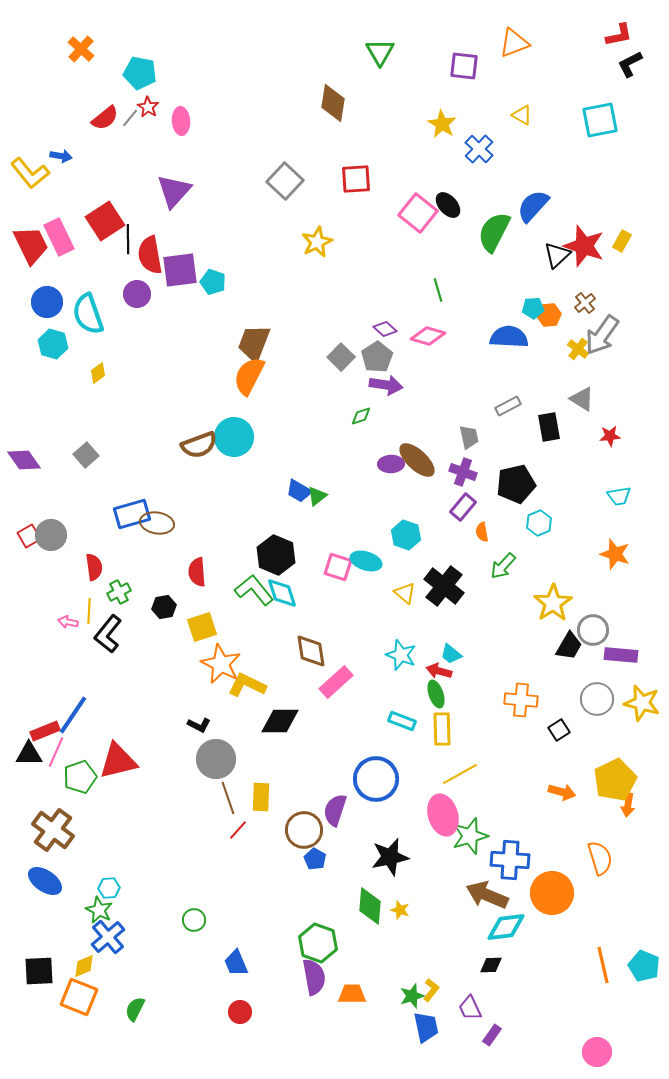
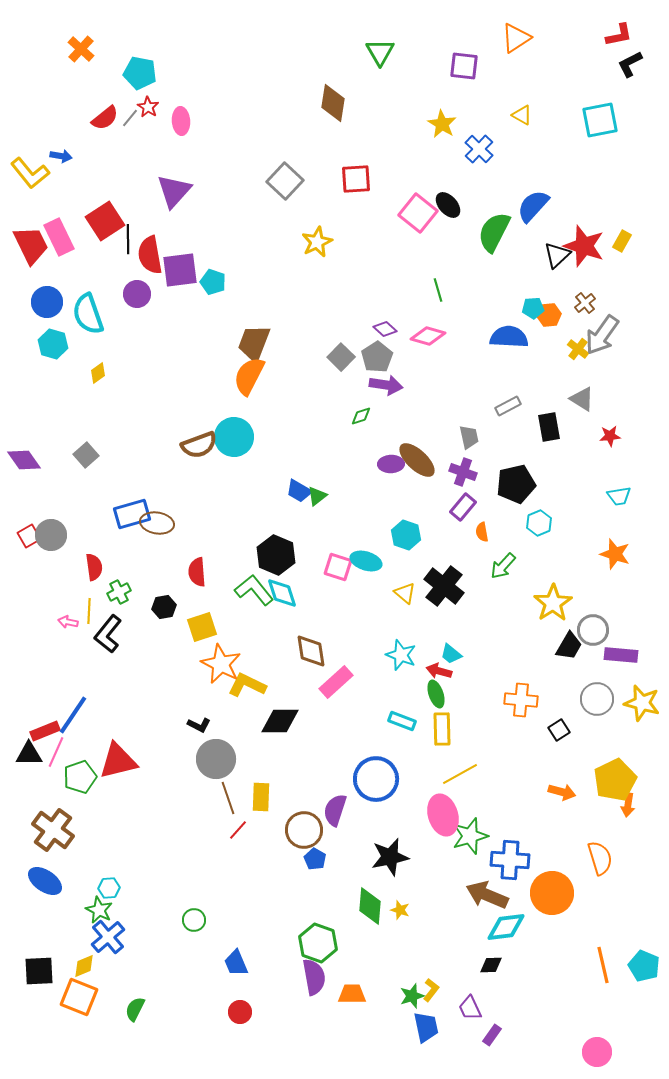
orange triangle at (514, 43): moved 2 px right, 5 px up; rotated 12 degrees counterclockwise
